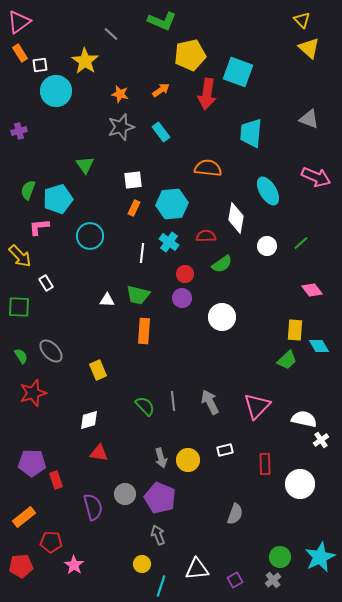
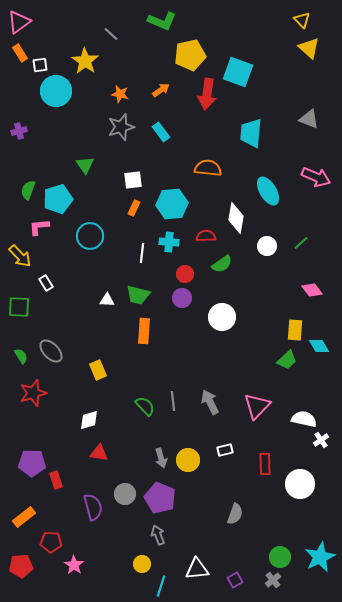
cyan cross at (169, 242): rotated 30 degrees counterclockwise
